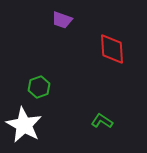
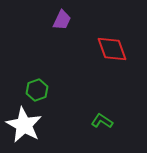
purple trapezoid: rotated 85 degrees counterclockwise
red diamond: rotated 16 degrees counterclockwise
green hexagon: moved 2 px left, 3 px down
